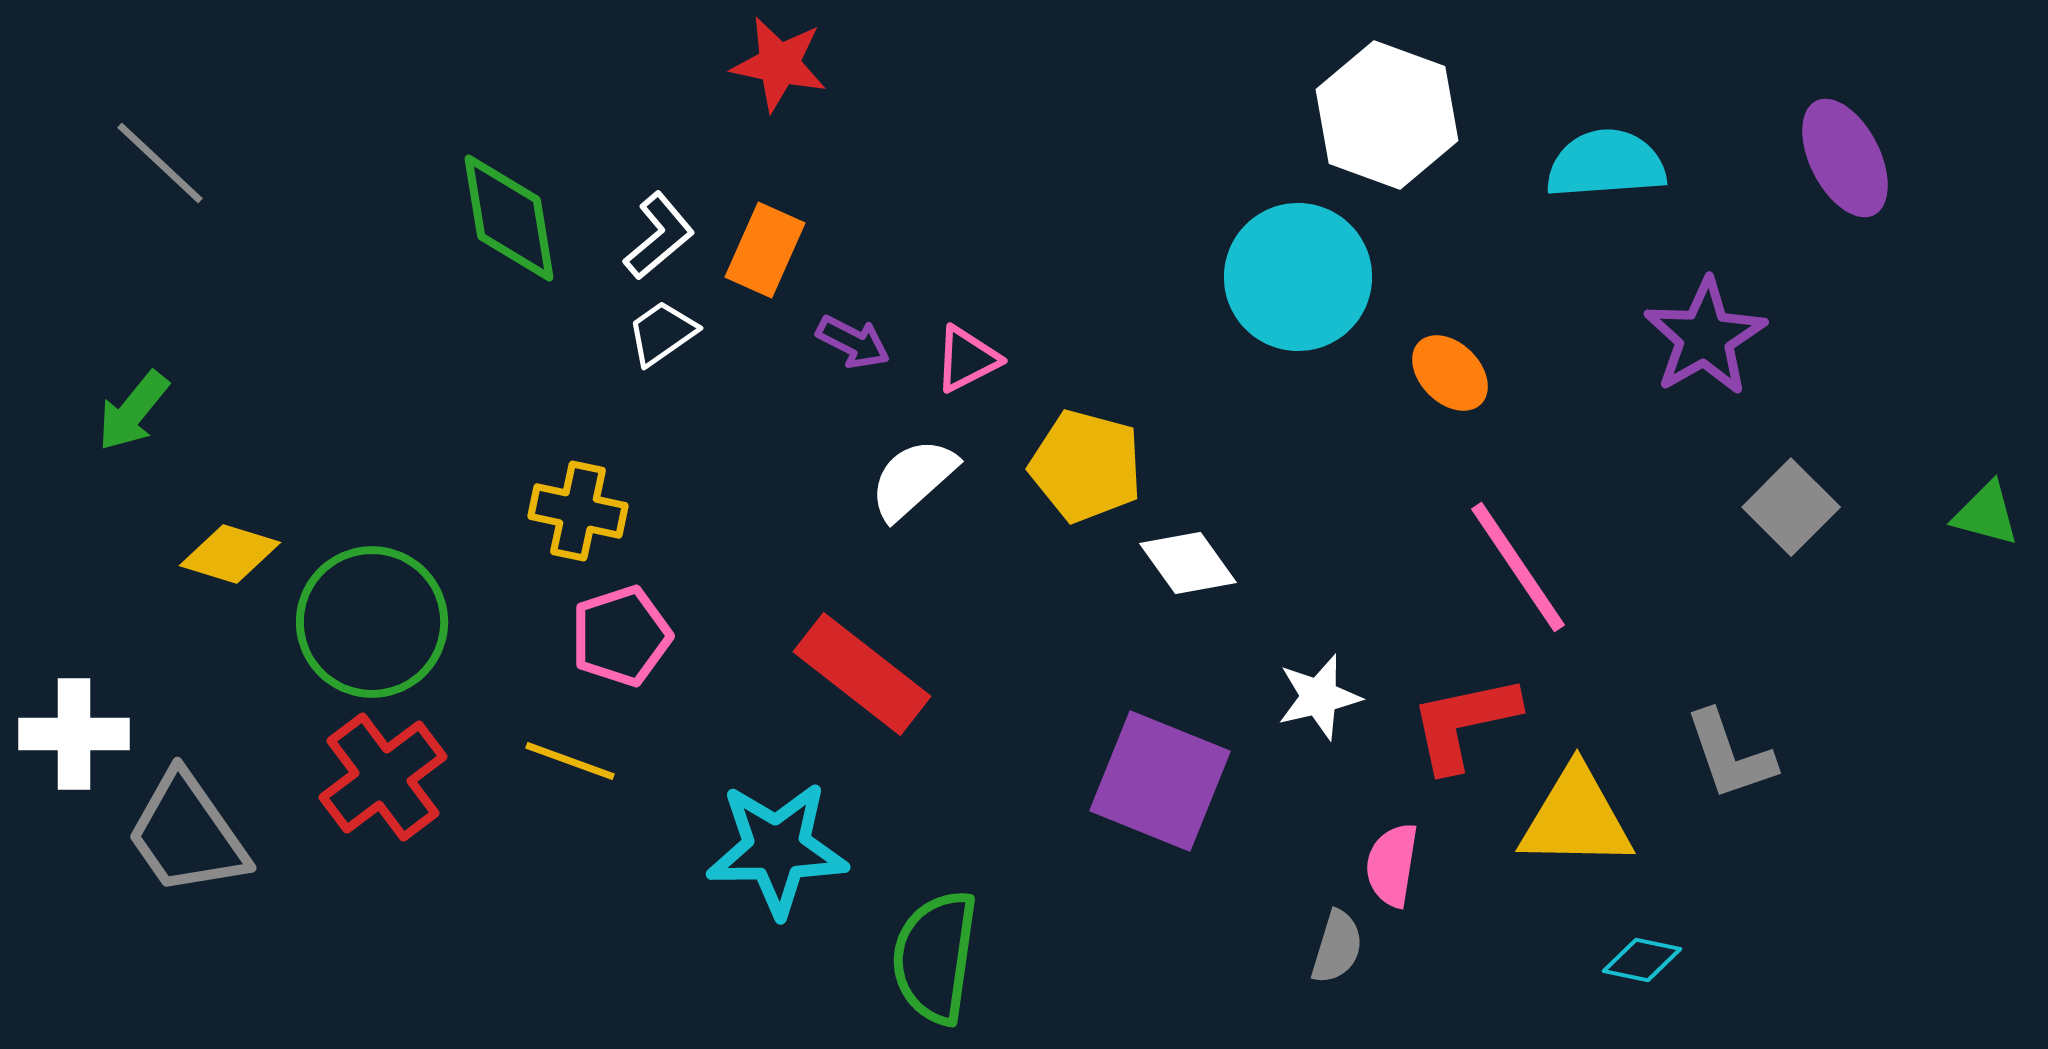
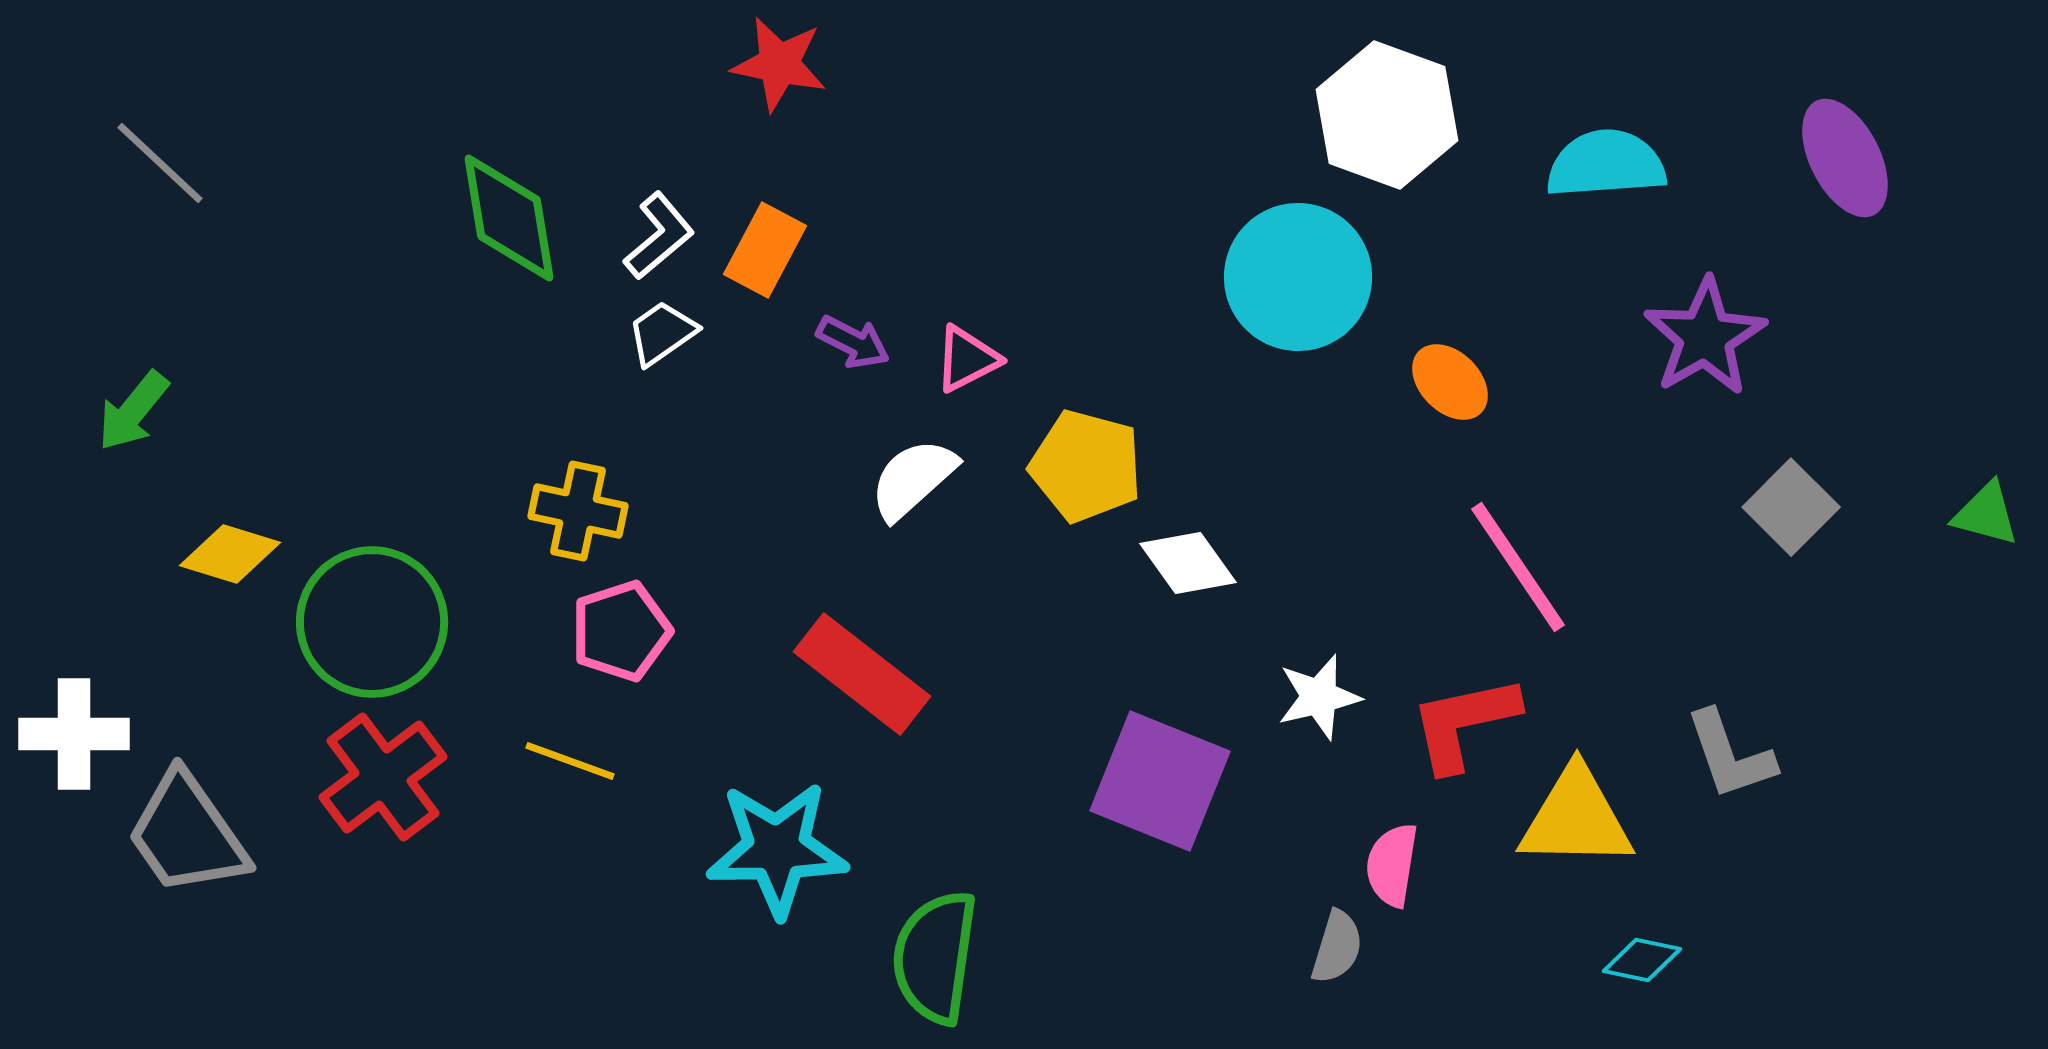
orange rectangle: rotated 4 degrees clockwise
orange ellipse: moved 9 px down
pink pentagon: moved 5 px up
